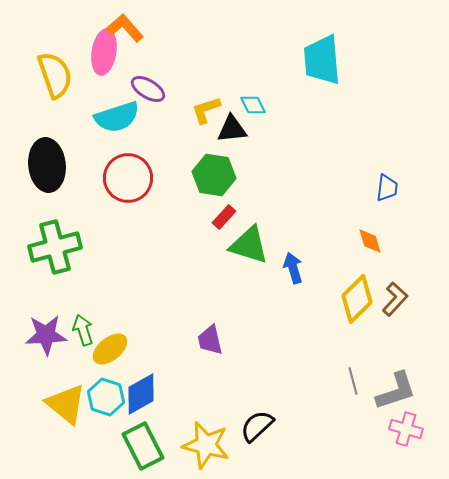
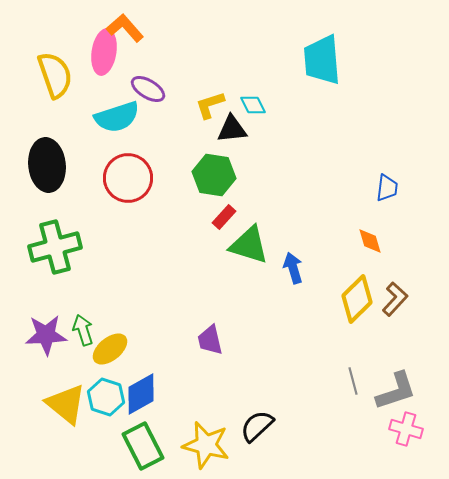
yellow L-shape: moved 4 px right, 5 px up
